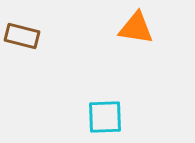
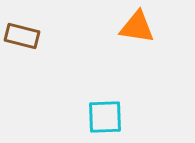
orange triangle: moved 1 px right, 1 px up
